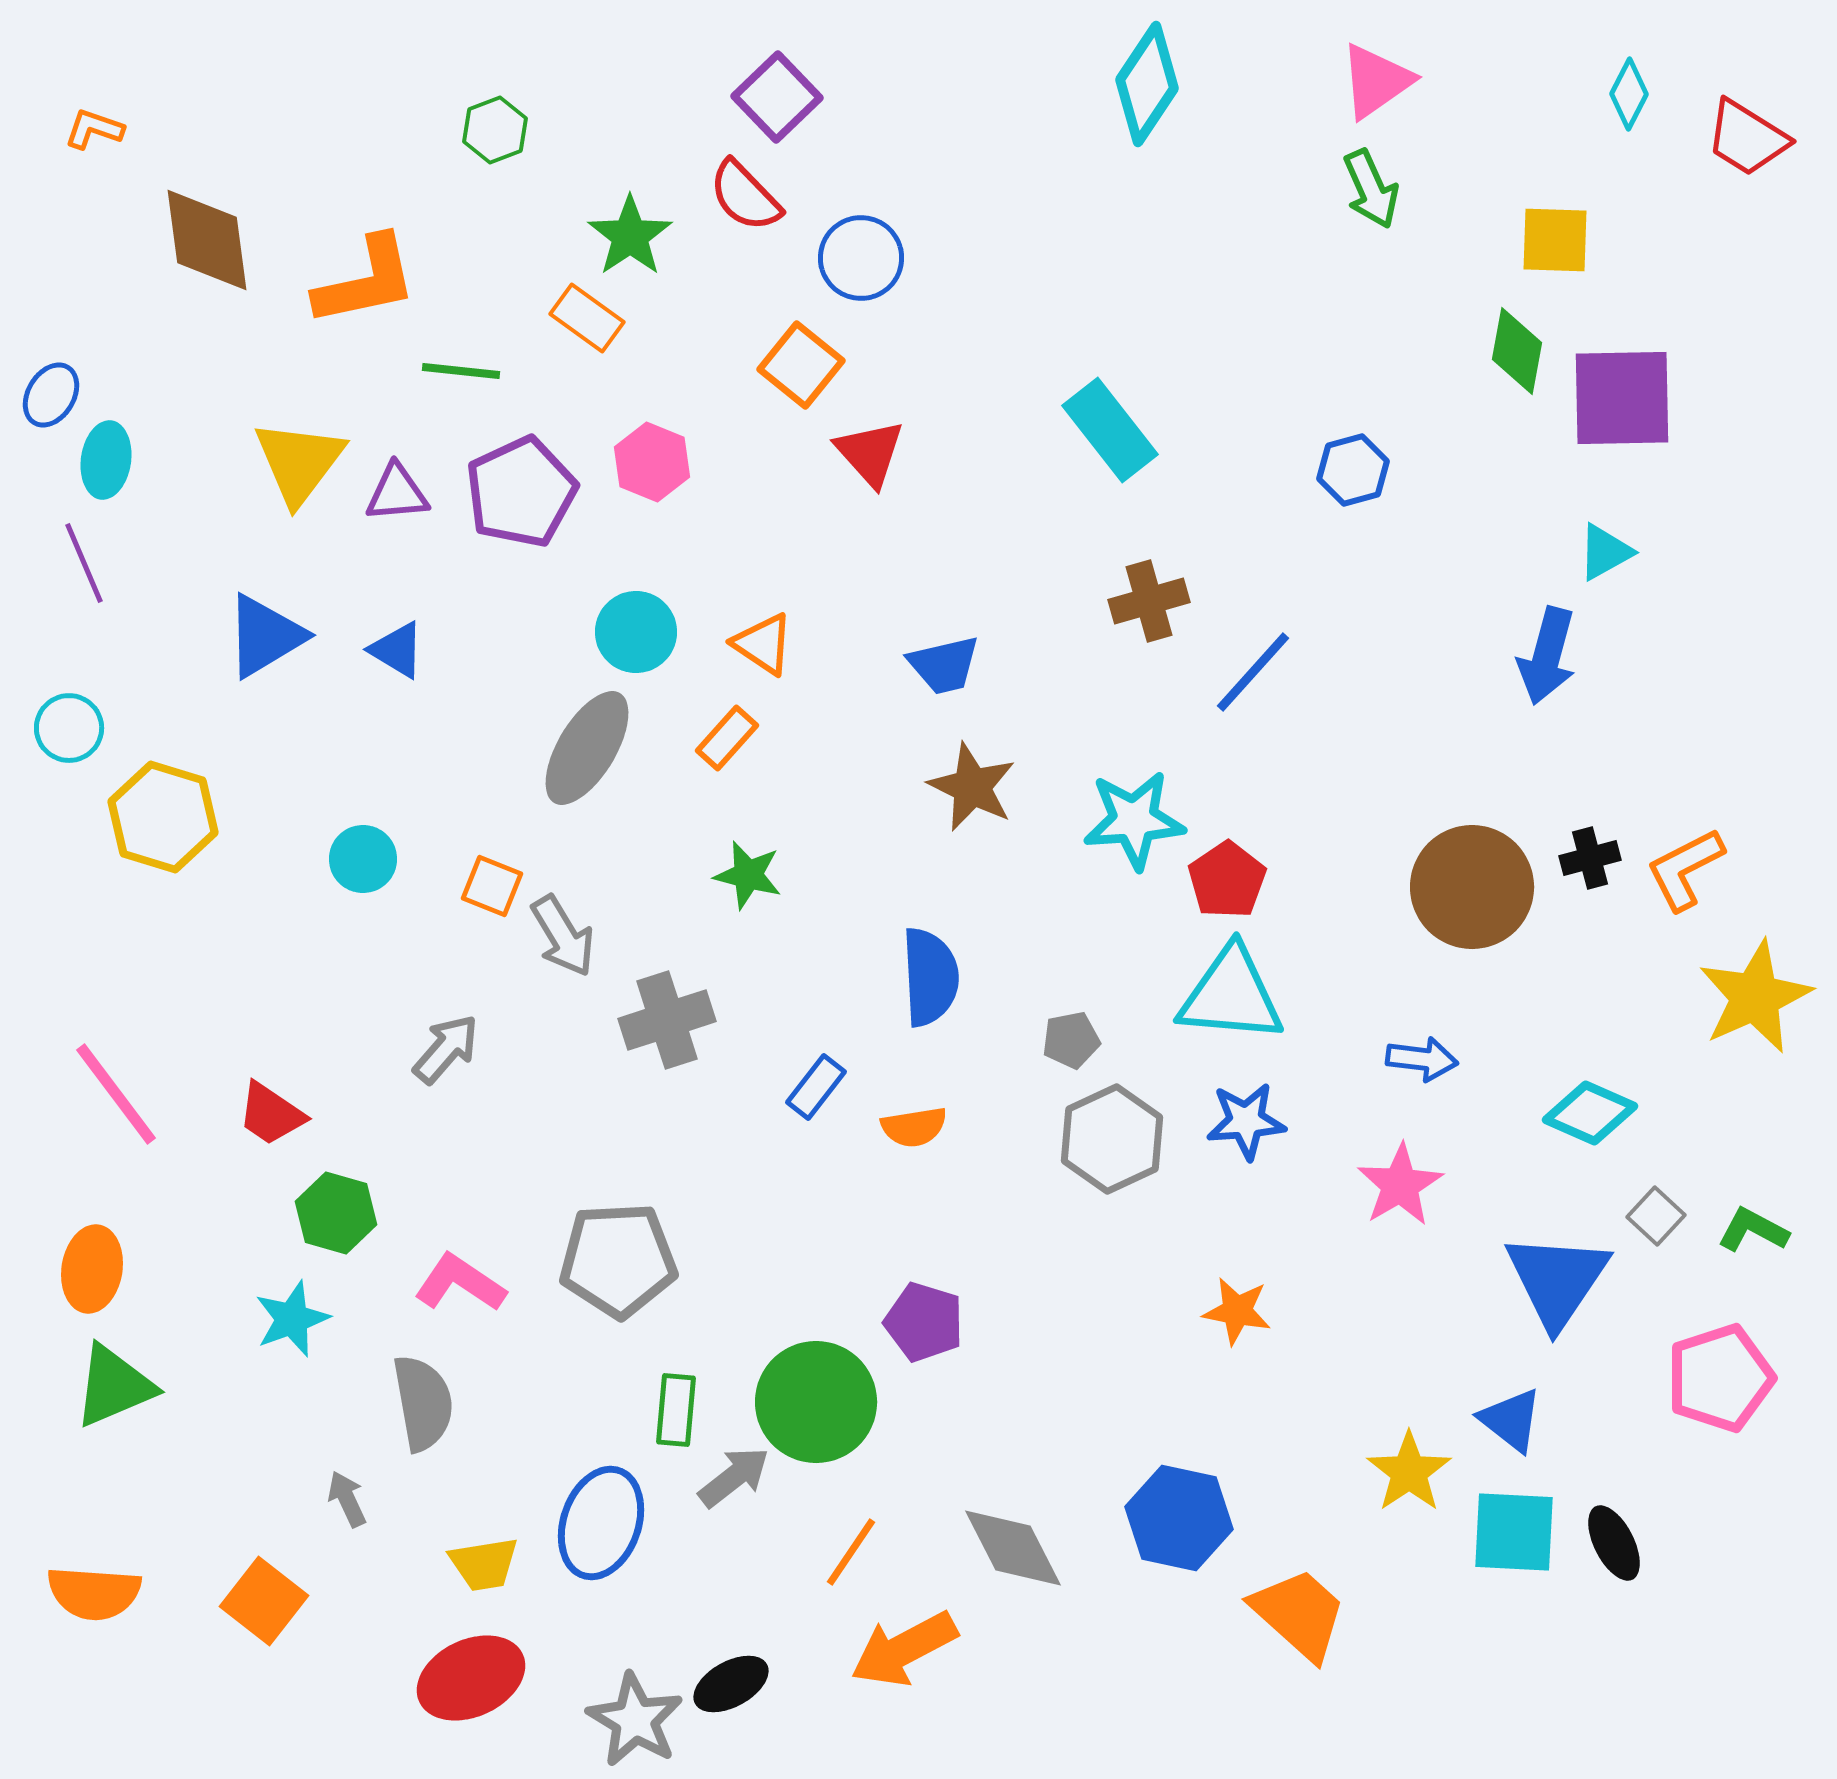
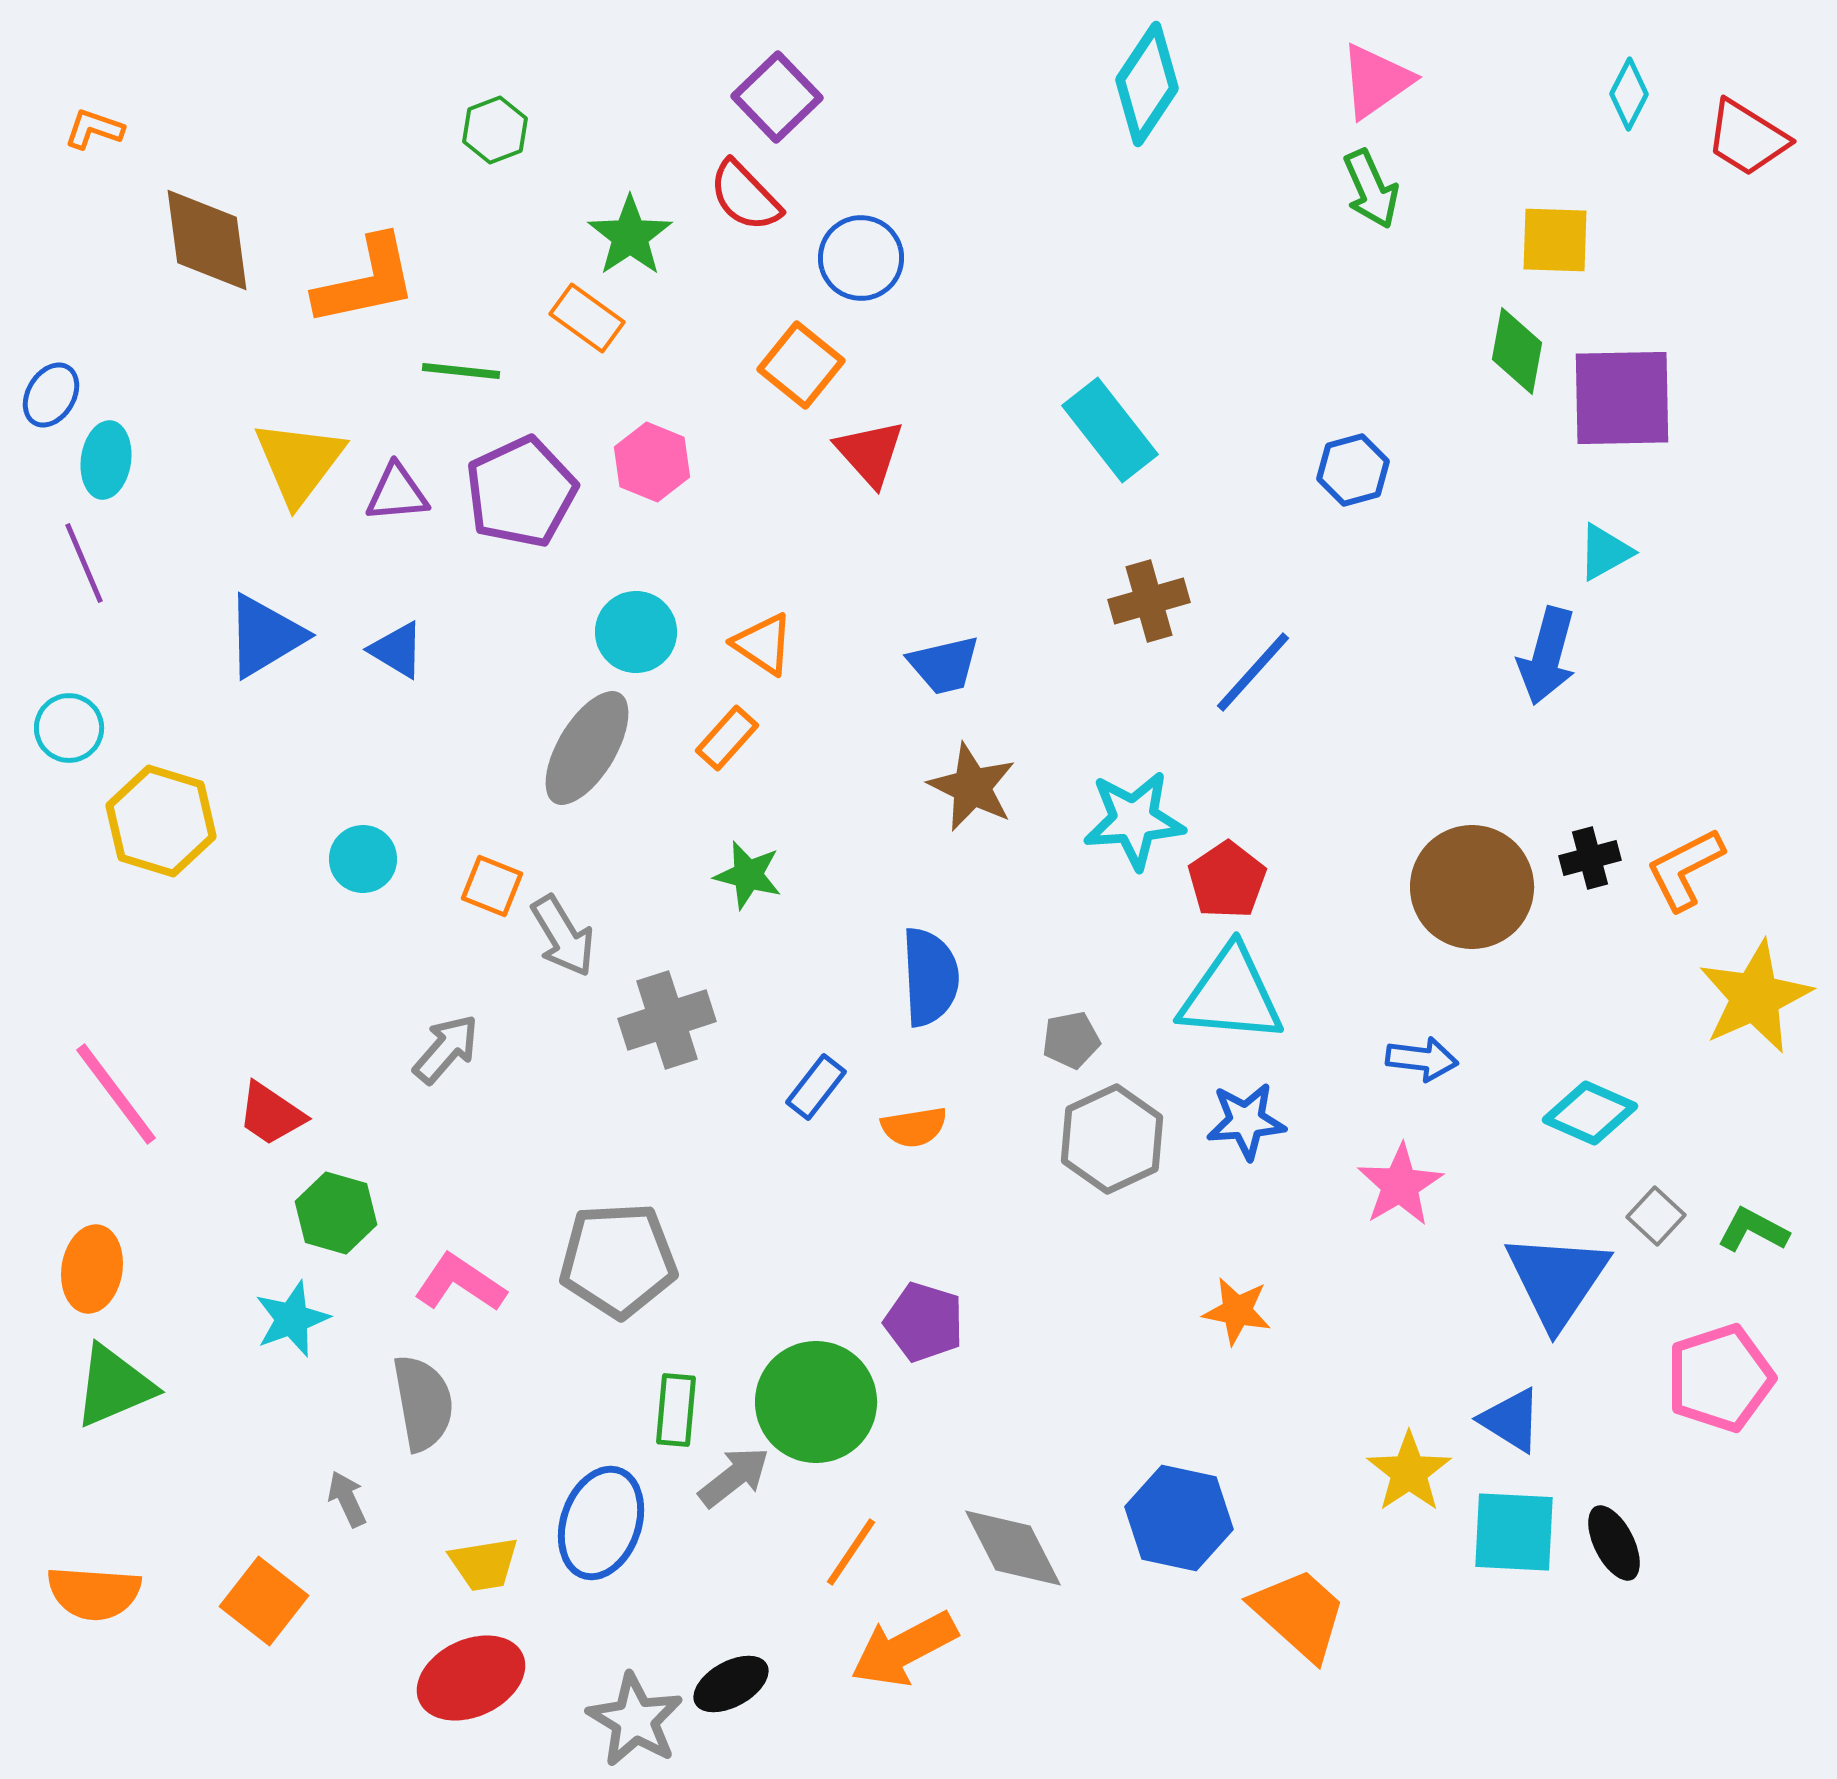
yellow hexagon at (163, 817): moved 2 px left, 4 px down
blue triangle at (1511, 1420): rotated 6 degrees counterclockwise
